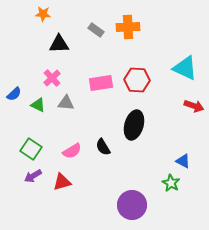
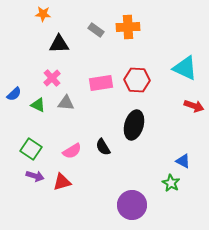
purple arrow: moved 2 px right; rotated 132 degrees counterclockwise
